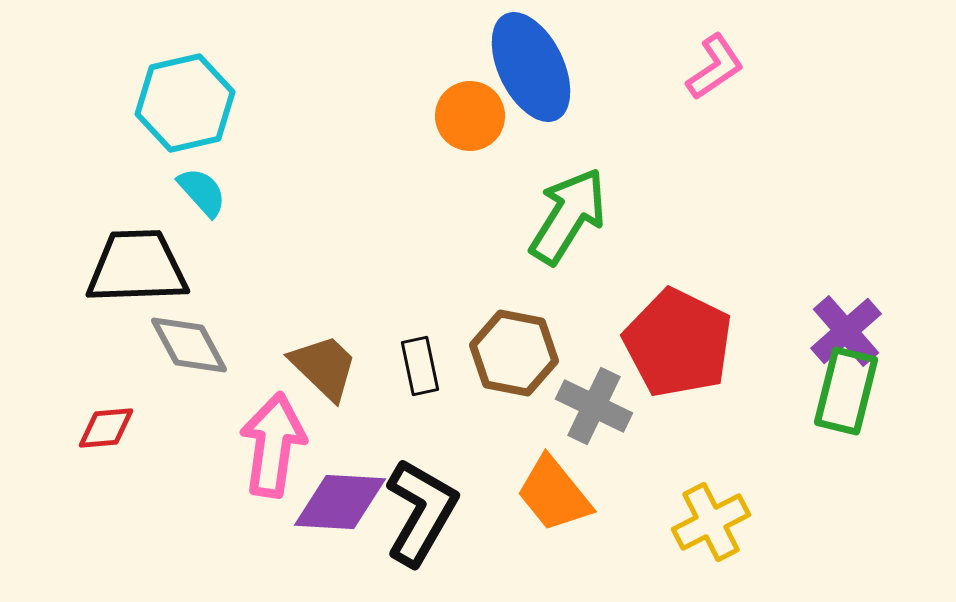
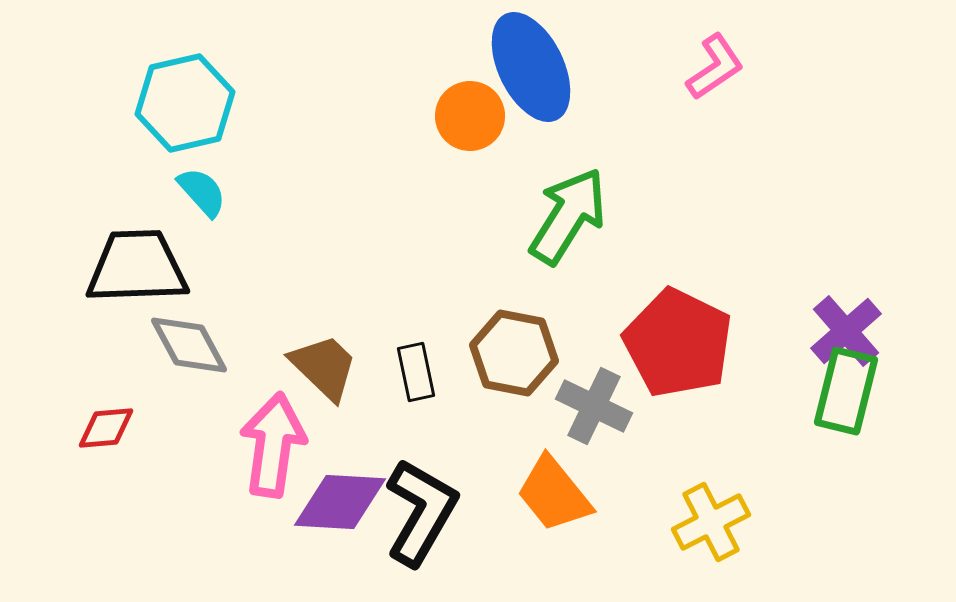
black rectangle: moved 4 px left, 6 px down
